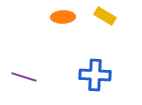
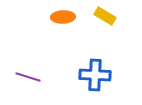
purple line: moved 4 px right
